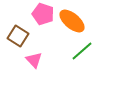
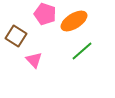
pink pentagon: moved 2 px right
orange ellipse: moved 2 px right; rotated 72 degrees counterclockwise
brown square: moved 2 px left
